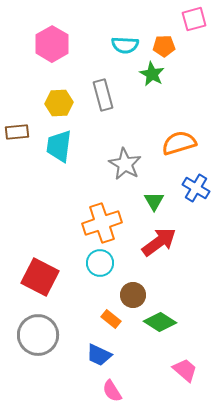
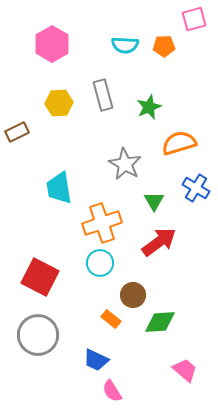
green star: moved 3 px left, 33 px down; rotated 20 degrees clockwise
brown rectangle: rotated 20 degrees counterclockwise
cyan trapezoid: moved 42 px down; rotated 16 degrees counterclockwise
green diamond: rotated 36 degrees counterclockwise
blue trapezoid: moved 3 px left, 5 px down
